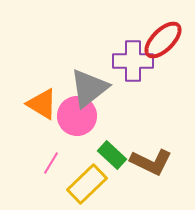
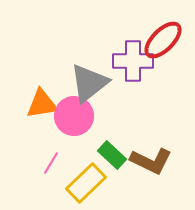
gray triangle: moved 5 px up
orange triangle: rotated 40 degrees counterclockwise
pink circle: moved 3 px left
brown L-shape: moved 1 px up
yellow rectangle: moved 1 px left, 1 px up
